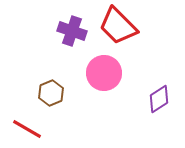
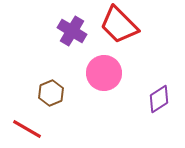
red trapezoid: moved 1 px right, 1 px up
purple cross: rotated 12 degrees clockwise
